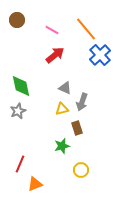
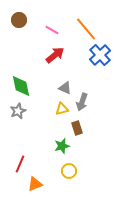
brown circle: moved 2 px right
yellow circle: moved 12 px left, 1 px down
